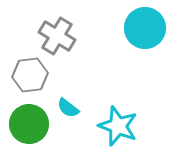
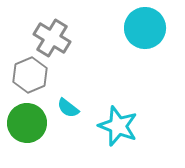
gray cross: moved 5 px left, 2 px down
gray hexagon: rotated 16 degrees counterclockwise
green circle: moved 2 px left, 1 px up
